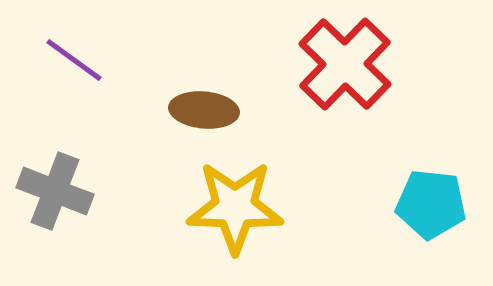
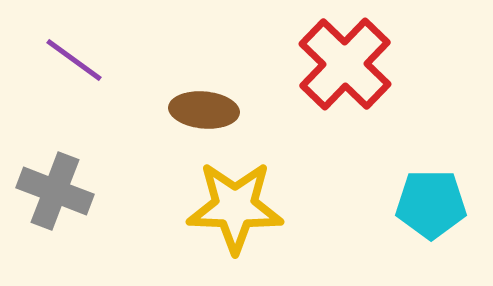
cyan pentagon: rotated 6 degrees counterclockwise
